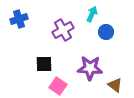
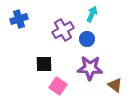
blue circle: moved 19 px left, 7 px down
